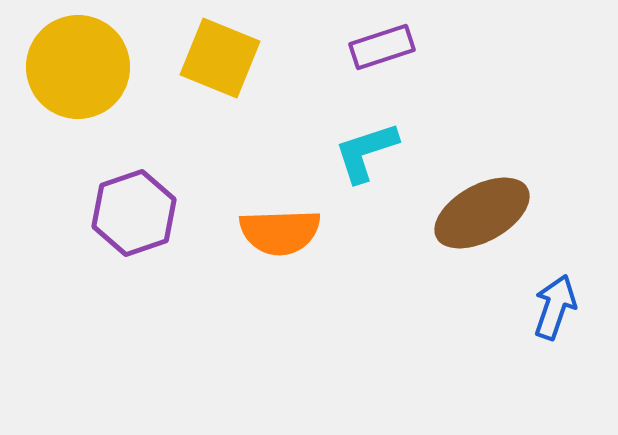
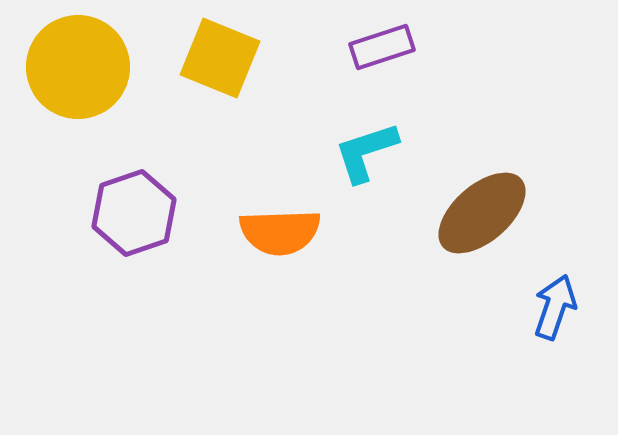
brown ellipse: rotated 12 degrees counterclockwise
